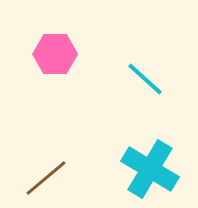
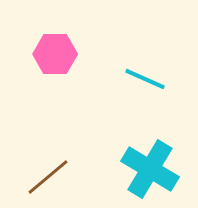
cyan line: rotated 18 degrees counterclockwise
brown line: moved 2 px right, 1 px up
